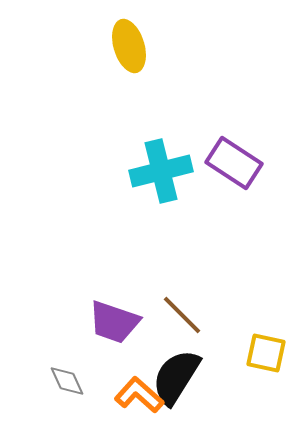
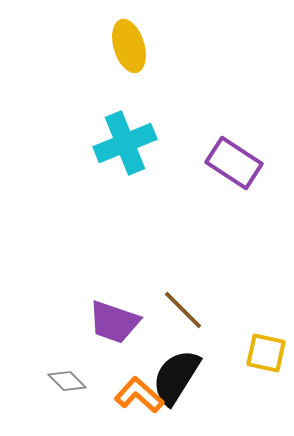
cyan cross: moved 36 px left, 28 px up; rotated 8 degrees counterclockwise
brown line: moved 1 px right, 5 px up
gray diamond: rotated 21 degrees counterclockwise
